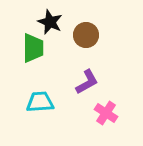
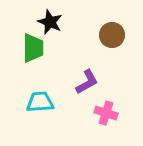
brown circle: moved 26 px right
pink cross: rotated 15 degrees counterclockwise
